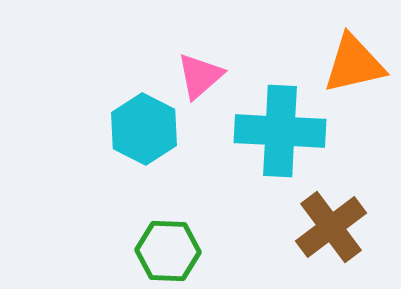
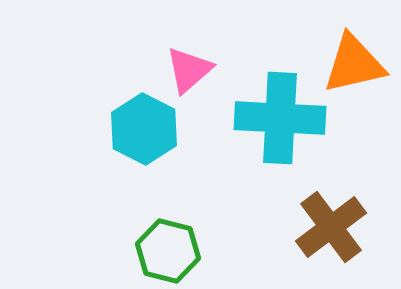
pink triangle: moved 11 px left, 6 px up
cyan cross: moved 13 px up
green hexagon: rotated 12 degrees clockwise
